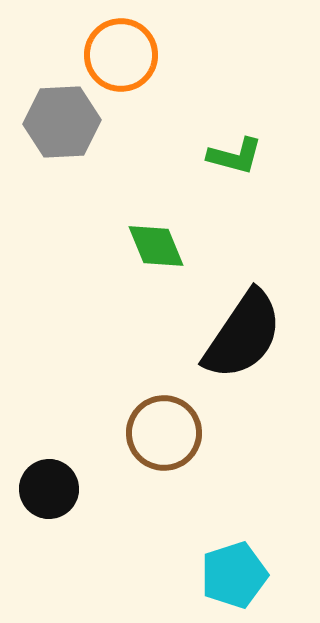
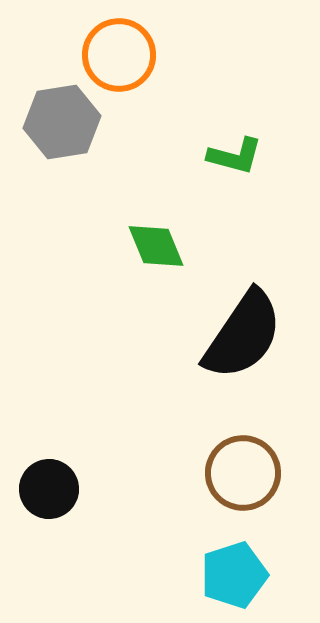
orange circle: moved 2 px left
gray hexagon: rotated 6 degrees counterclockwise
brown circle: moved 79 px right, 40 px down
